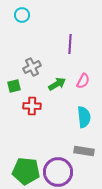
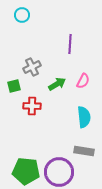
purple circle: moved 1 px right
